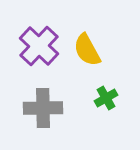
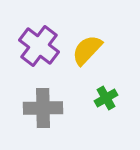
purple cross: rotated 6 degrees counterclockwise
yellow semicircle: rotated 72 degrees clockwise
